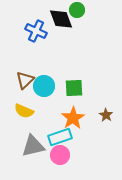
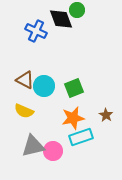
brown triangle: rotated 48 degrees counterclockwise
green square: rotated 18 degrees counterclockwise
orange star: rotated 20 degrees clockwise
cyan rectangle: moved 21 px right
pink circle: moved 7 px left, 4 px up
